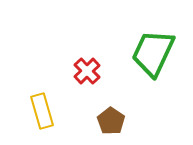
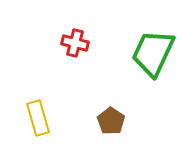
red cross: moved 12 px left, 28 px up; rotated 32 degrees counterclockwise
yellow rectangle: moved 4 px left, 7 px down
